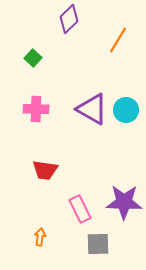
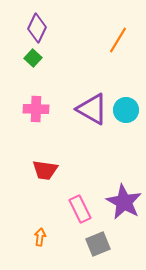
purple diamond: moved 32 px left, 9 px down; rotated 20 degrees counterclockwise
purple star: rotated 27 degrees clockwise
gray square: rotated 20 degrees counterclockwise
